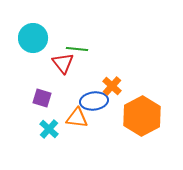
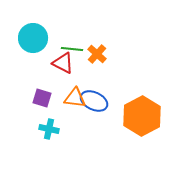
green line: moved 5 px left
red triangle: rotated 25 degrees counterclockwise
orange cross: moved 15 px left, 32 px up
blue ellipse: rotated 32 degrees clockwise
orange triangle: moved 2 px left, 20 px up
cyan cross: rotated 30 degrees counterclockwise
